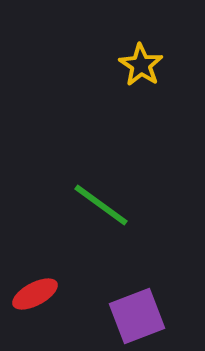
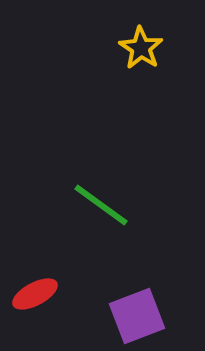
yellow star: moved 17 px up
